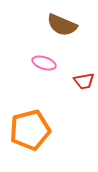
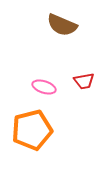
pink ellipse: moved 24 px down
orange pentagon: moved 2 px right
